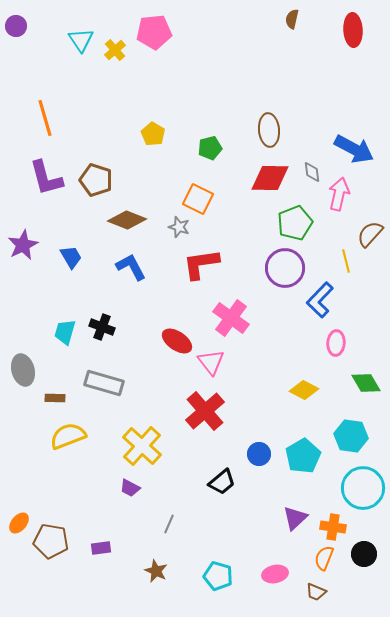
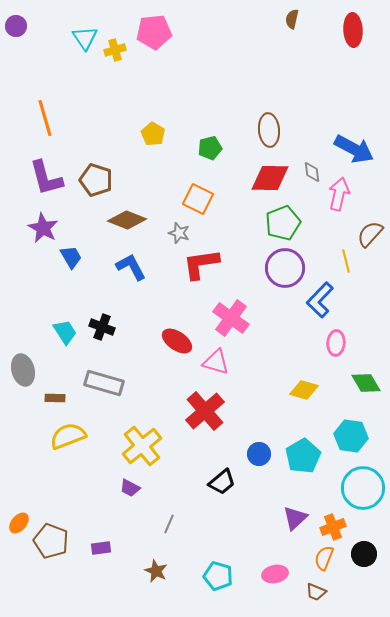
cyan triangle at (81, 40): moved 4 px right, 2 px up
yellow cross at (115, 50): rotated 25 degrees clockwise
green pentagon at (295, 223): moved 12 px left
gray star at (179, 227): moved 6 px down
purple star at (23, 245): moved 20 px right, 17 px up; rotated 16 degrees counterclockwise
cyan trapezoid at (65, 332): rotated 132 degrees clockwise
pink triangle at (211, 362): moved 5 px right; rotated 36 degrees counterclockwise
yellow diamond at (304, 390): rotated 12 degrees counterclockwise
yellow cross at (142, 446): rotated 9 degrees clockwise
orange cross at (333, 527): rotated 30 degrees counterclockwise
brown pentagon at (51, 541): rotated 12 degrees clockwise
